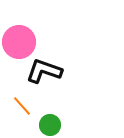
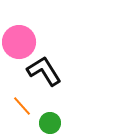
black L-shape: rotated 39 degrees clockwise
green circle: moved 2 px up
